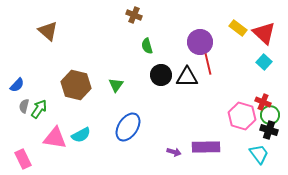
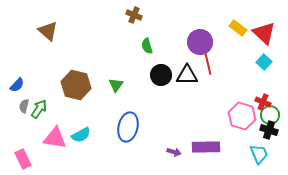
black triangle: moved 2 px up
blue ellipse: rotated 20 degrees counterclockwise
cyan trapezoid: rotated 15 degrees clockwise
